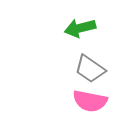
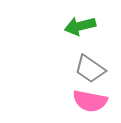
green arrow: moved 2 px up
